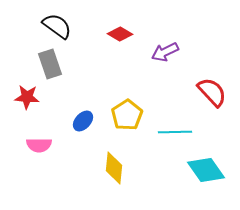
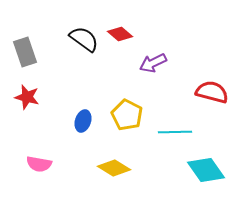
black semicircle: moved 27 px right, 13 px down
red diamond: rotated 10 degrees clockwise
purple arrow: moved 12 px left, 11 px down
gray rectangle: moved 25 px left, 12 px up
red semicircle: rotated 32 degrees counterclockwise
red star: rotated 10 degrees clockwise
yellow pentagon: rotated 12 degrees counterclockwise
blue ellipse: rotated 25 degrees counterclockwise
pink semicircle: moved 19 px down; rotated 10 degrees clockwise
yellow diamond: rotated 64 degrees counterclockwise
